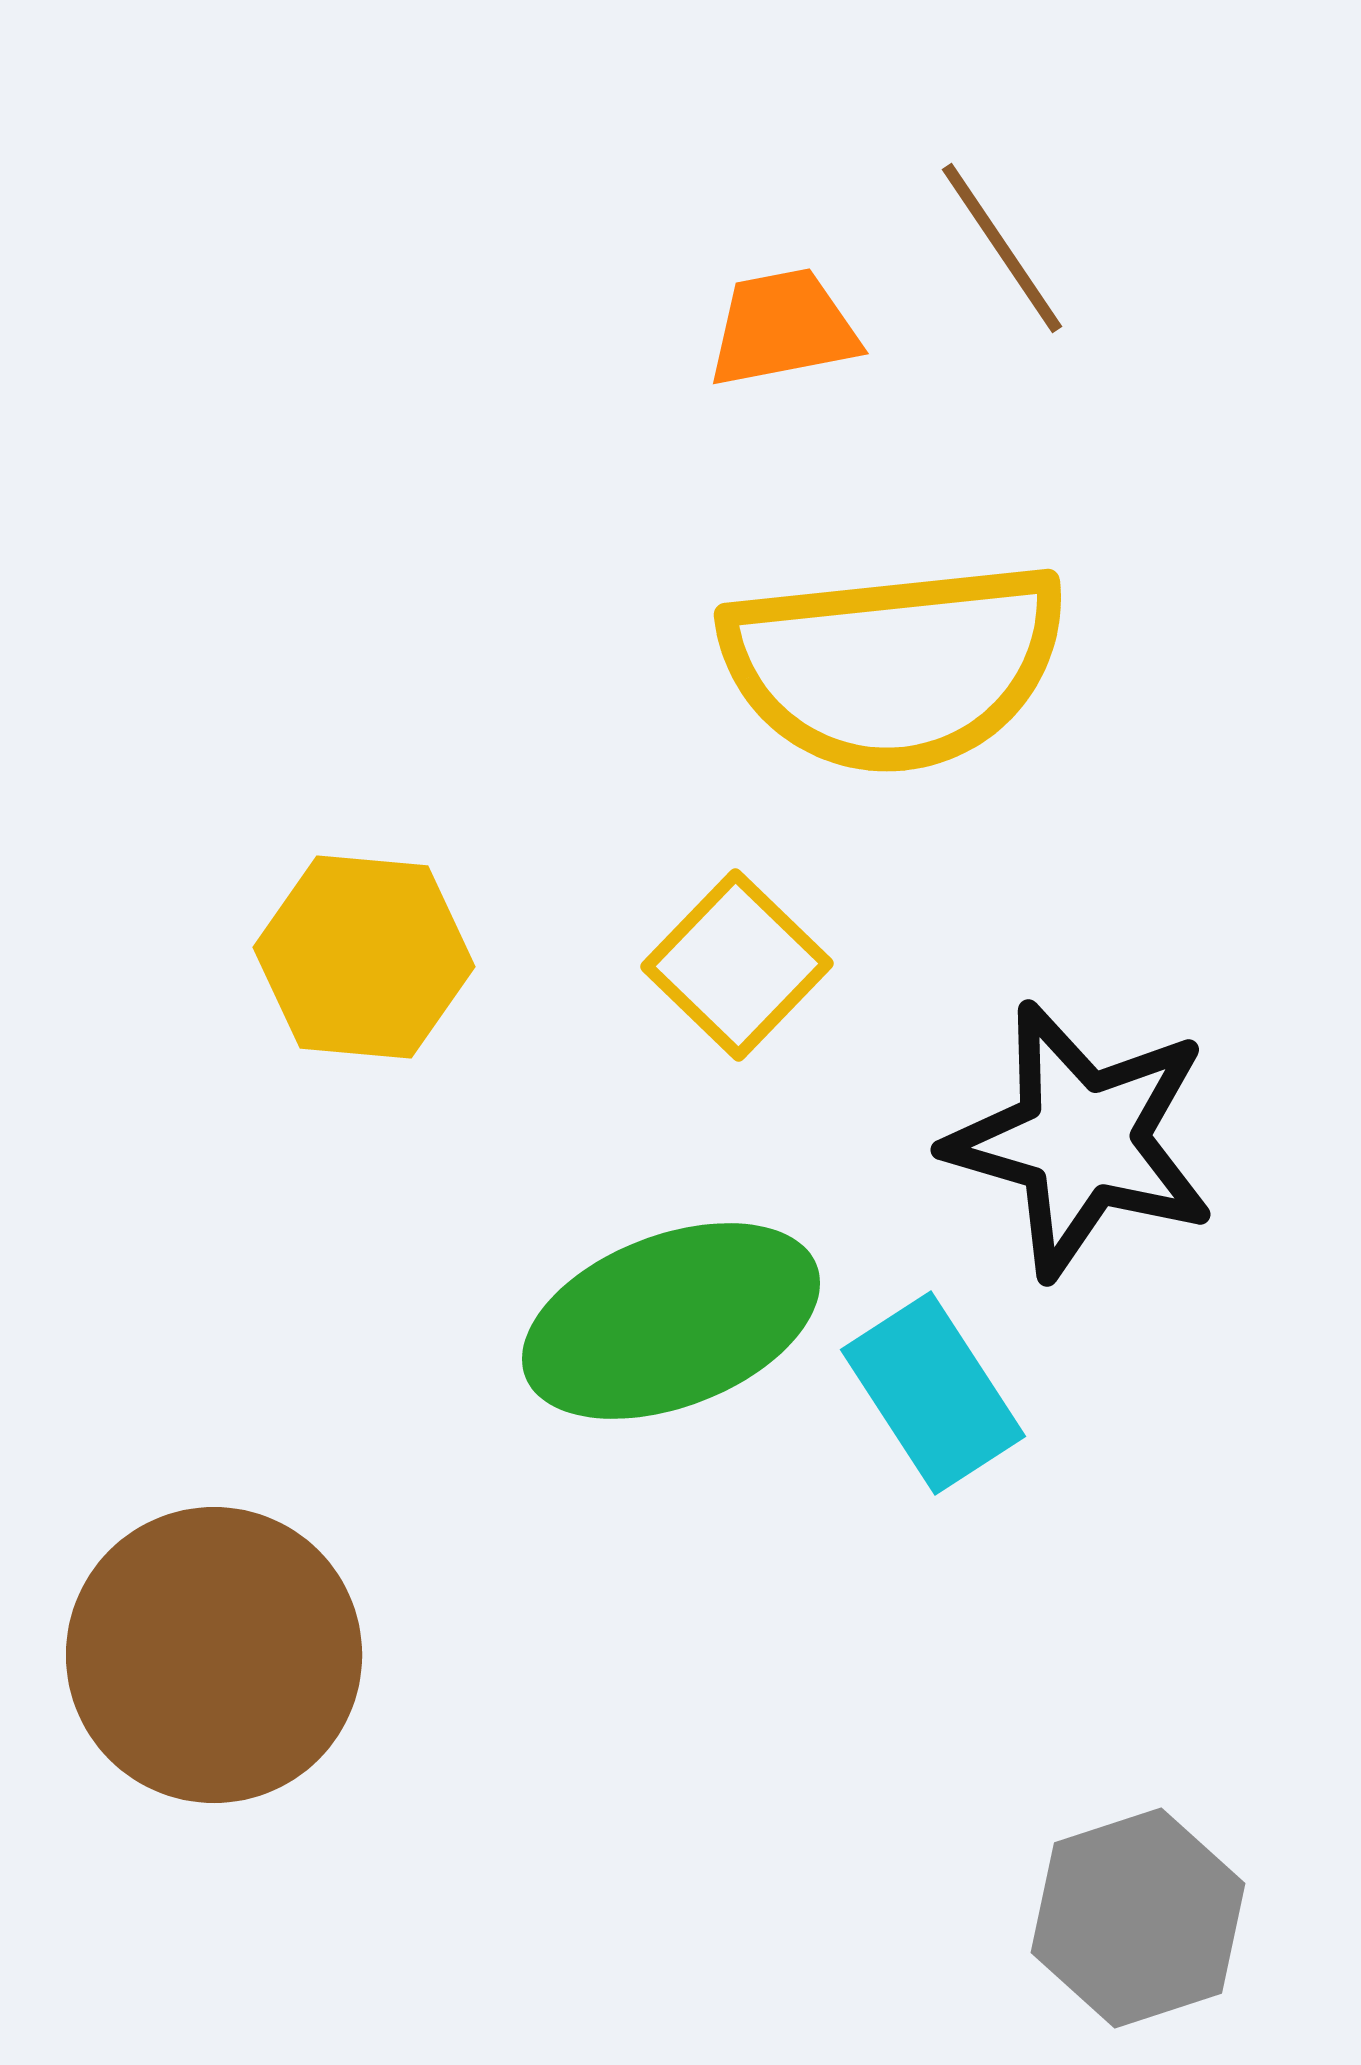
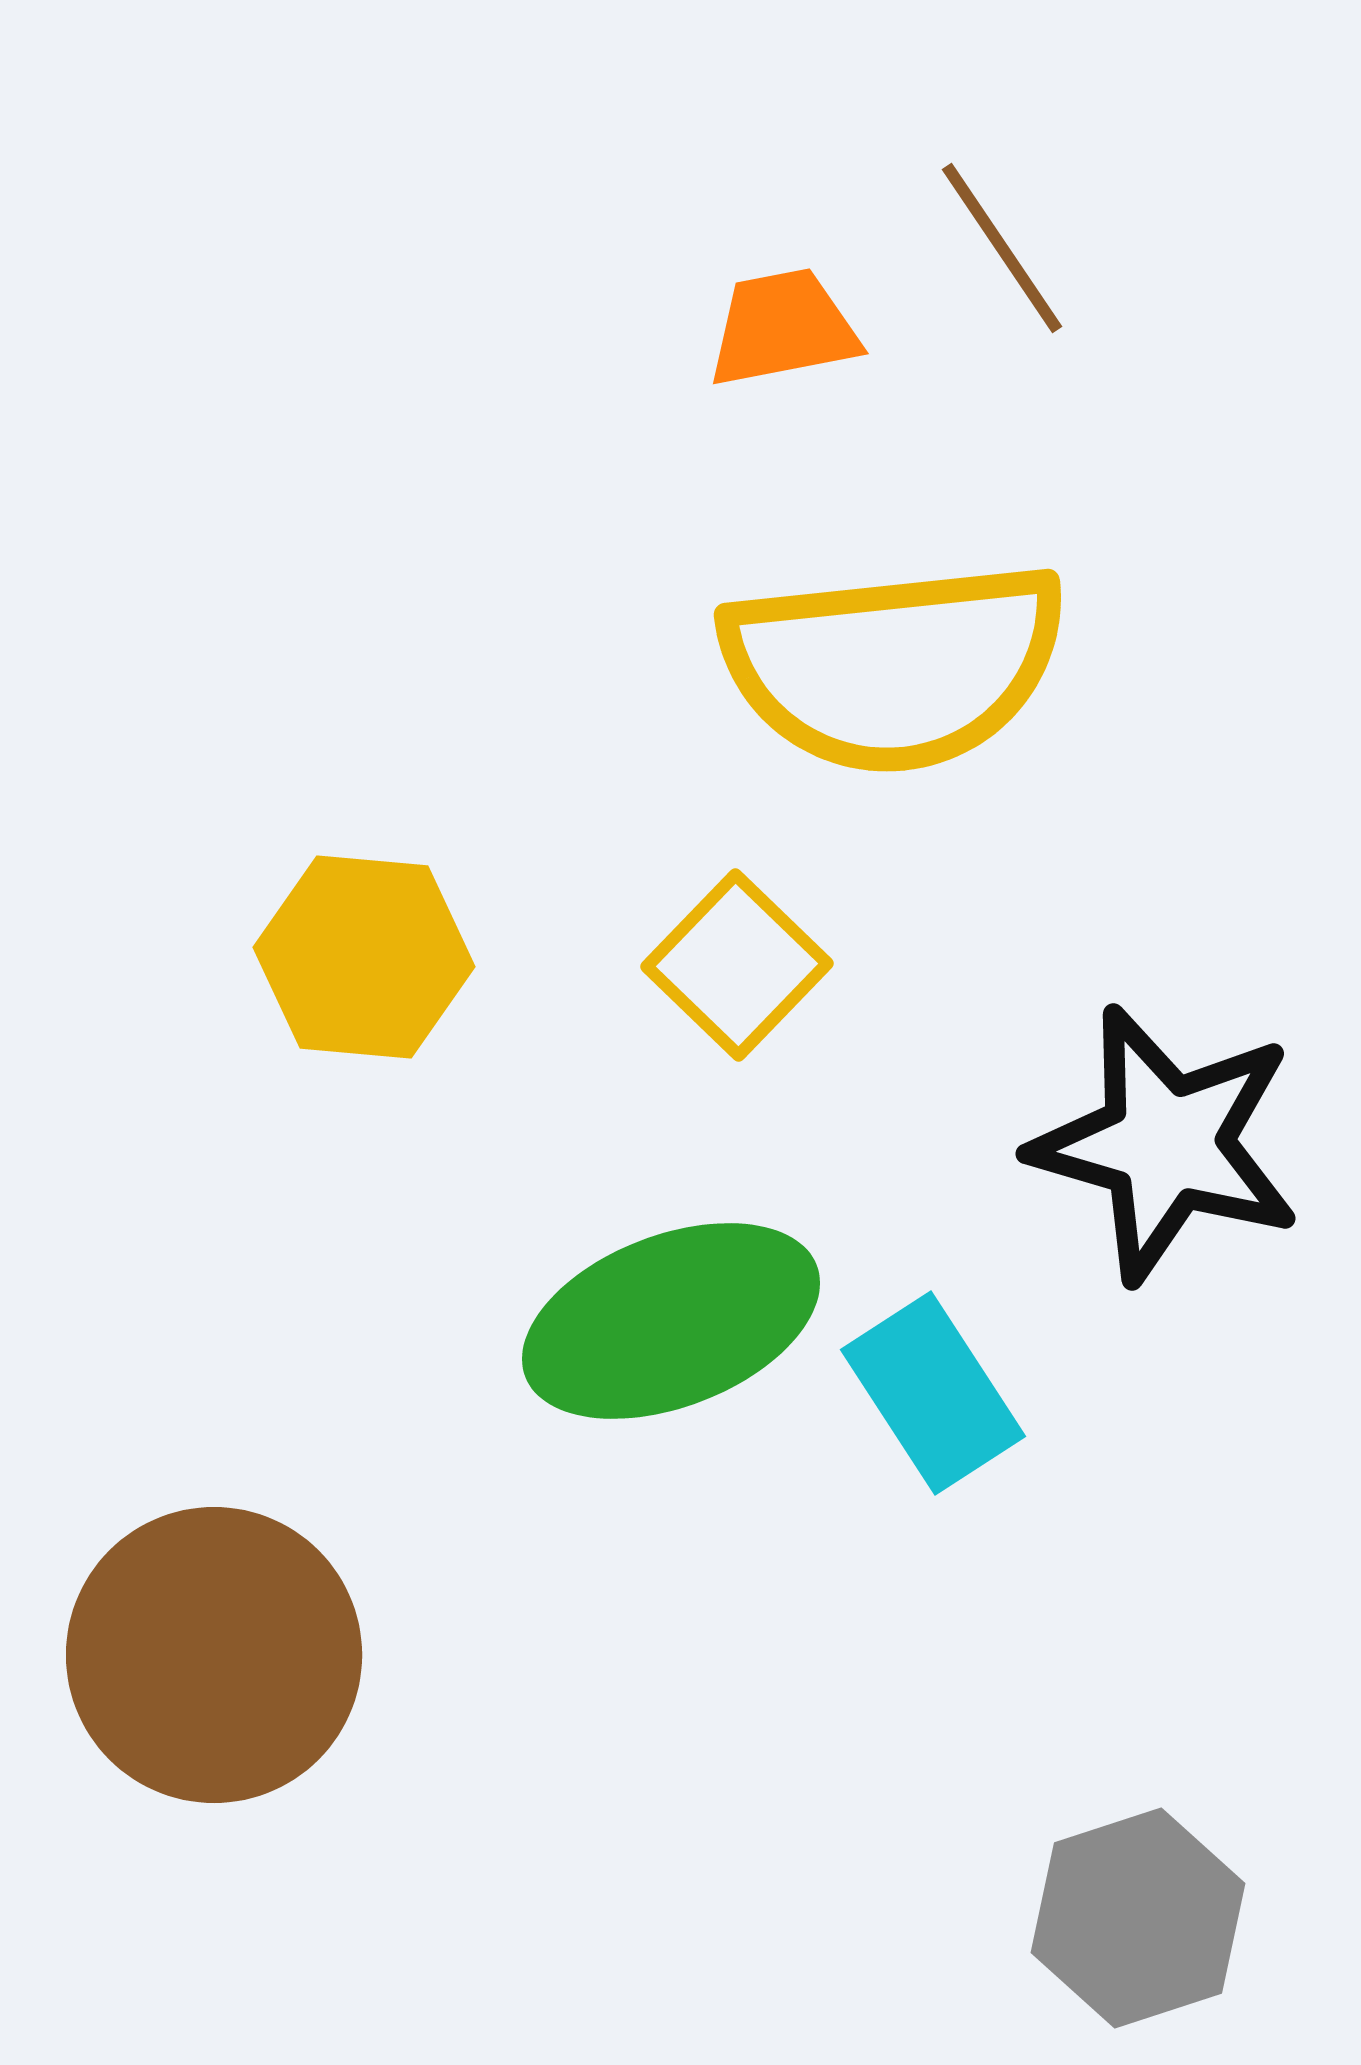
black star: moved 85 px right, 4 px down
